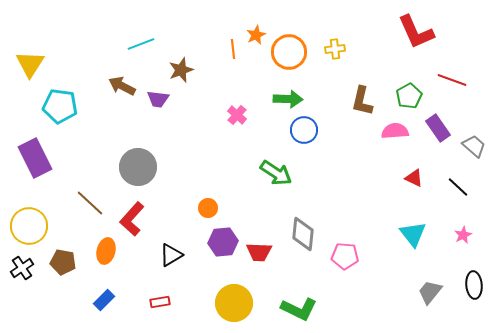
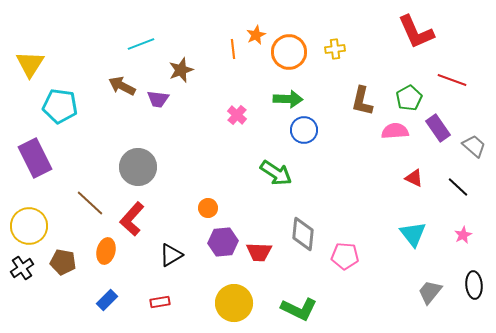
green pentagon at (409, 96): moved 2 px down
blue rectangle at (104, 300): moved 3 px right
